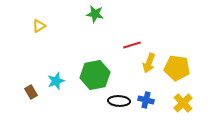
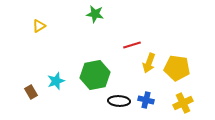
yellow cross: rotated 18 degrees clockwise
